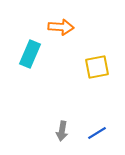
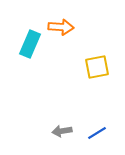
cyan rectangle: moved 10 px up
gray arrow: rotated 72 degrees clockwise
